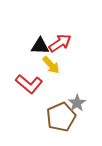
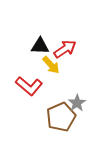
red arrow: moved 5 px right, 6 px down
red L-shape: moved 2 px down
